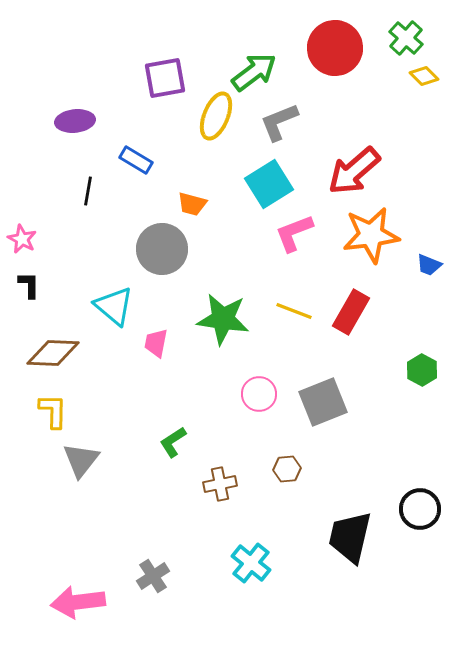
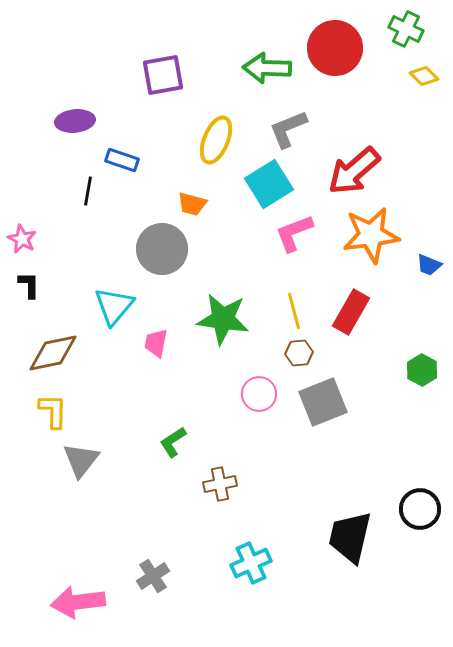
green cross: moved 9 px up; rotated 16 degrees counterclockwise
green arrow: moved 13 px right, 4 px up; rotated 141 degrees counterclockwise
purple square: moved 2 px left, 3 px up
yellow ellipse: moved 24 px down
gray L-shape: moved 9 px right, 7 px down
blue rectangle: moved 14 px left; rotated 12 degrees counterclockwise
cyan triangle: rotated 30 degrees clockwise
yellow line: rotated 54 degrees clockwise
brown diamond: rotated 14 degrees counterclockwise
brown hexagon: moved 12 px right, 116 px up
cyan cross: rotated 27 degrees clockwise
